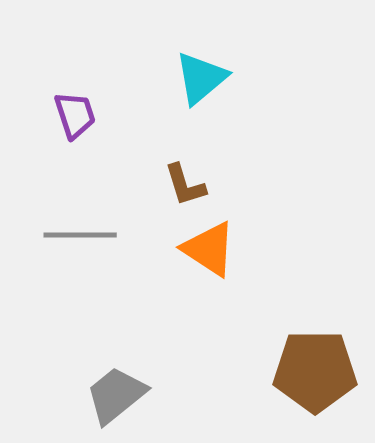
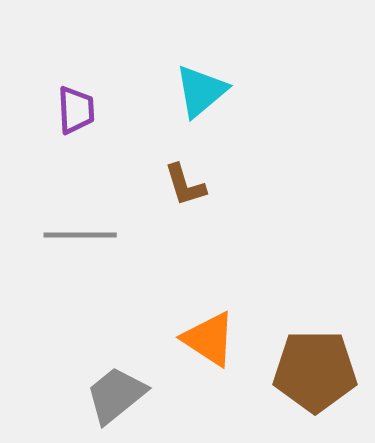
cyan triangle: moved 13 px down
purple trapezoid: moved 1 px right, 5 px up; rotated 15 degrees clockwise
orange triangle: moved 90 px down
